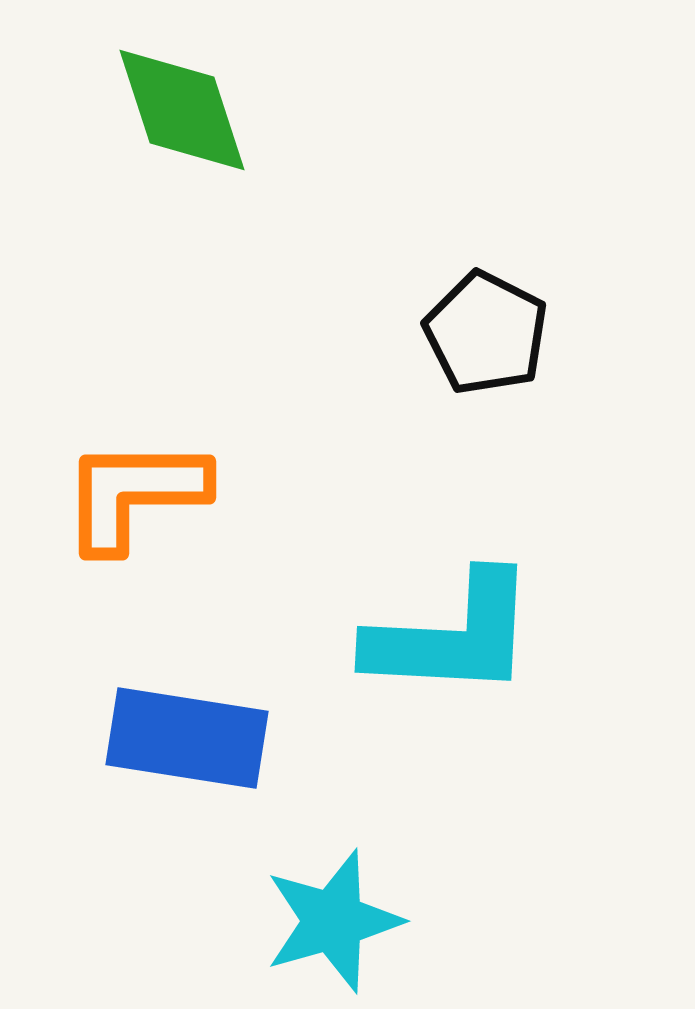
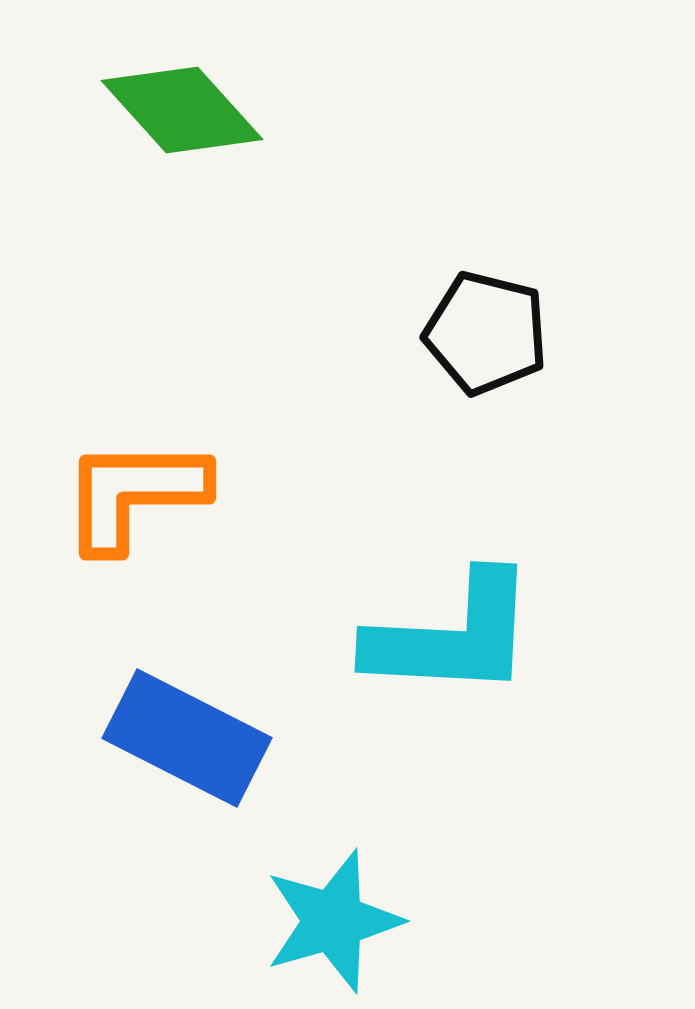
green diamond: rotated 24 degrees counterclockwise
black pentagon: rotated 13 degrees counterclockwise
blue rectangle: rotated 18 degrees clockwise
